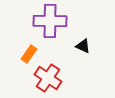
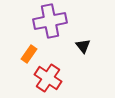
purple cross: rotated 12 degrees counterclockwise
black triangle: rotated 28 degrees clockwise
